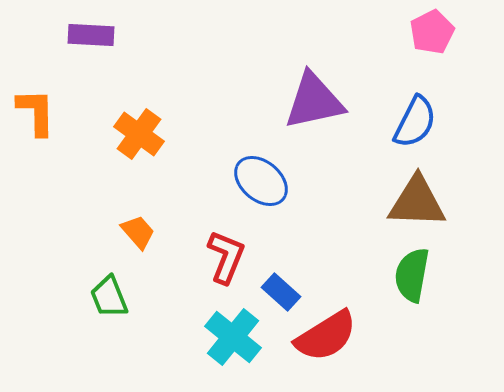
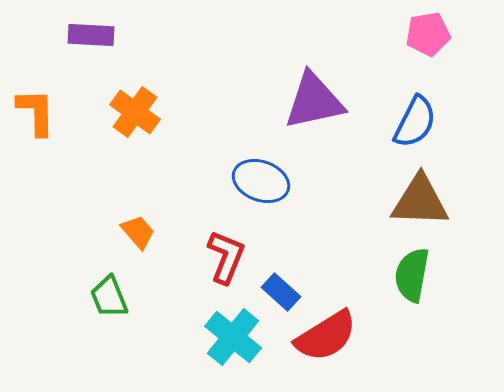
pink pentagon: moved 4 px left, 2 px down; rotated 18 degrees clockwise
orange cross: moved 4 px left, 22 px up
blue ellipse: rotated 20 degrees counterclockwise
brown triangle: moved 3 px right, 1 px up
